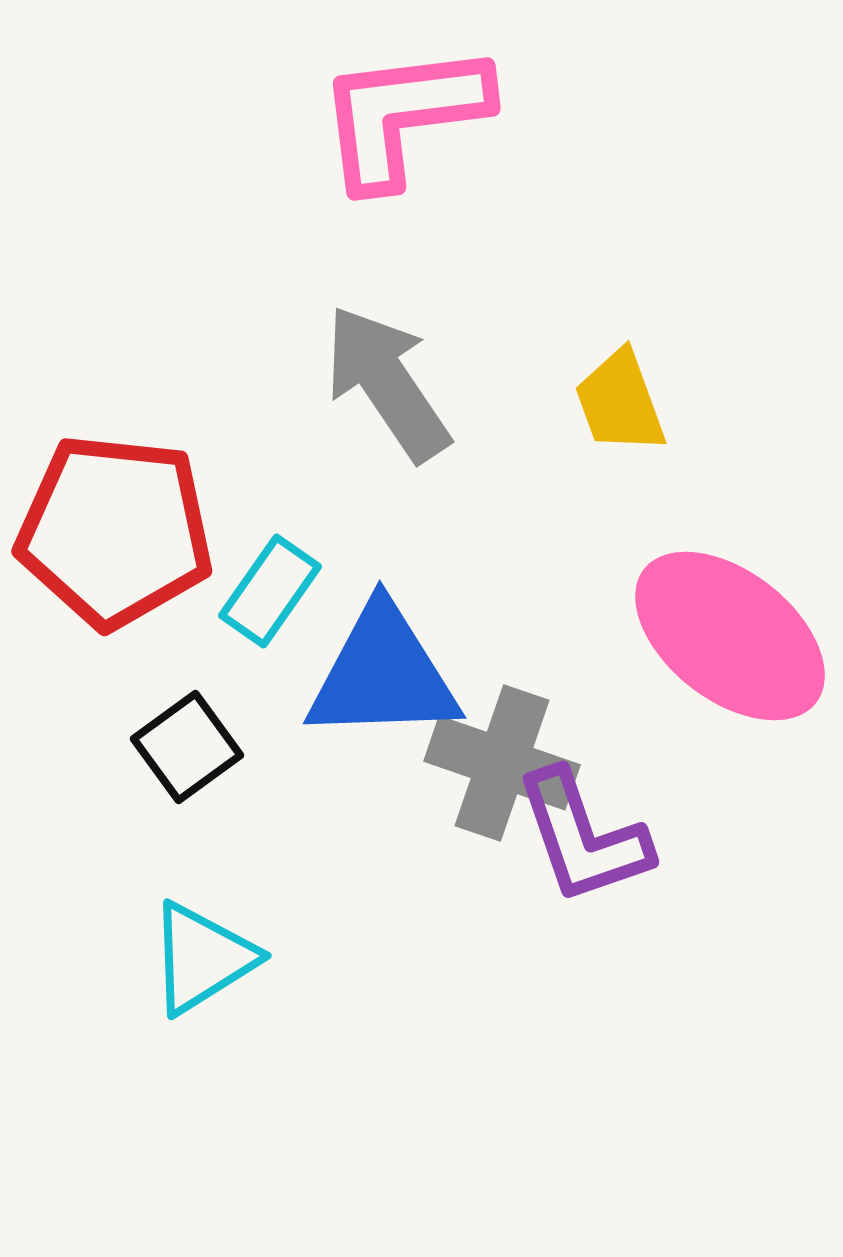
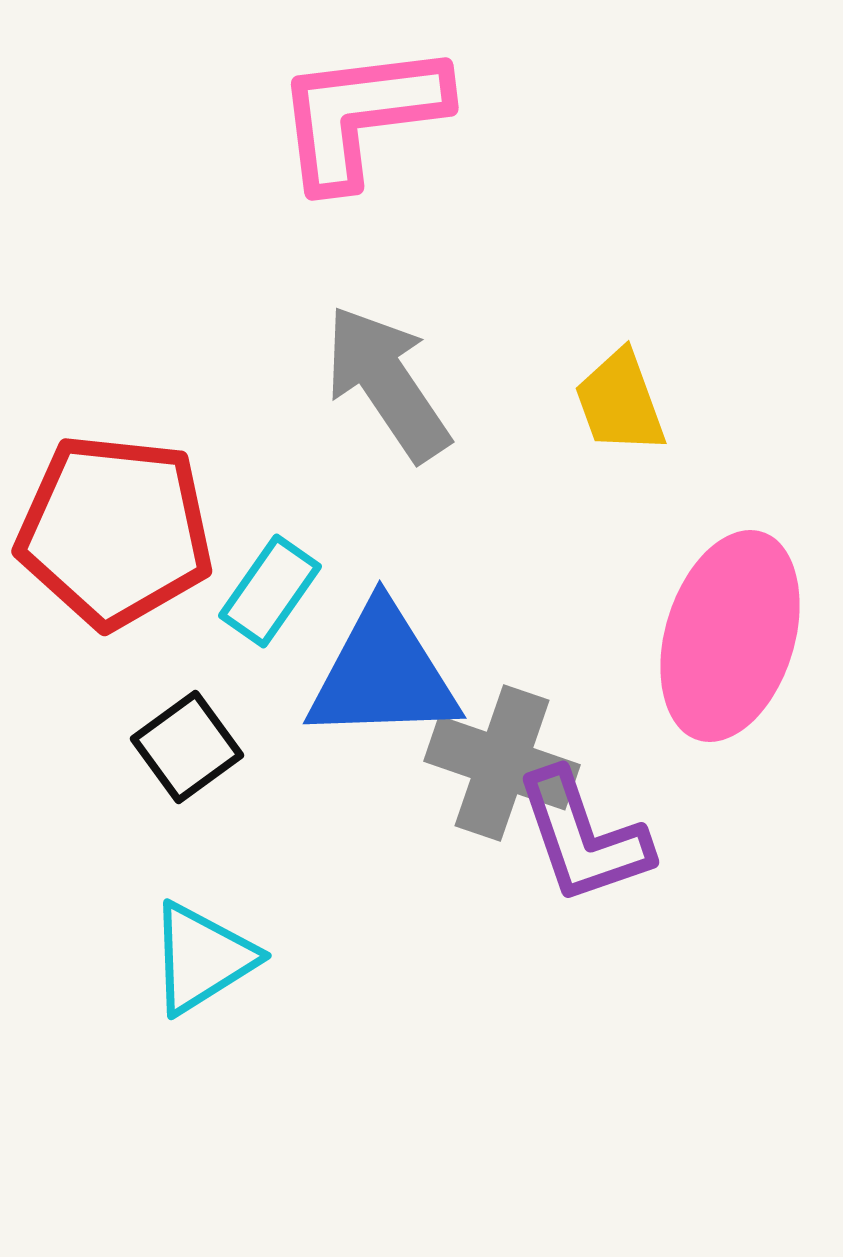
pink L-shape: moved 42 px left
pink ellipse: rotated 69 degrees clockwise
